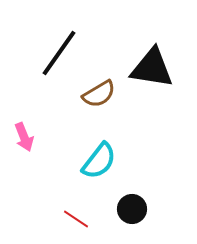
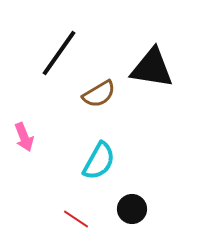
cyan semicircle: rotated 9 degrees counterclockwise
